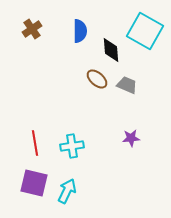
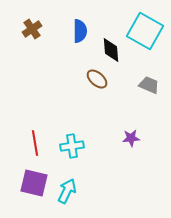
gray trapezoid: moved 22 px right
